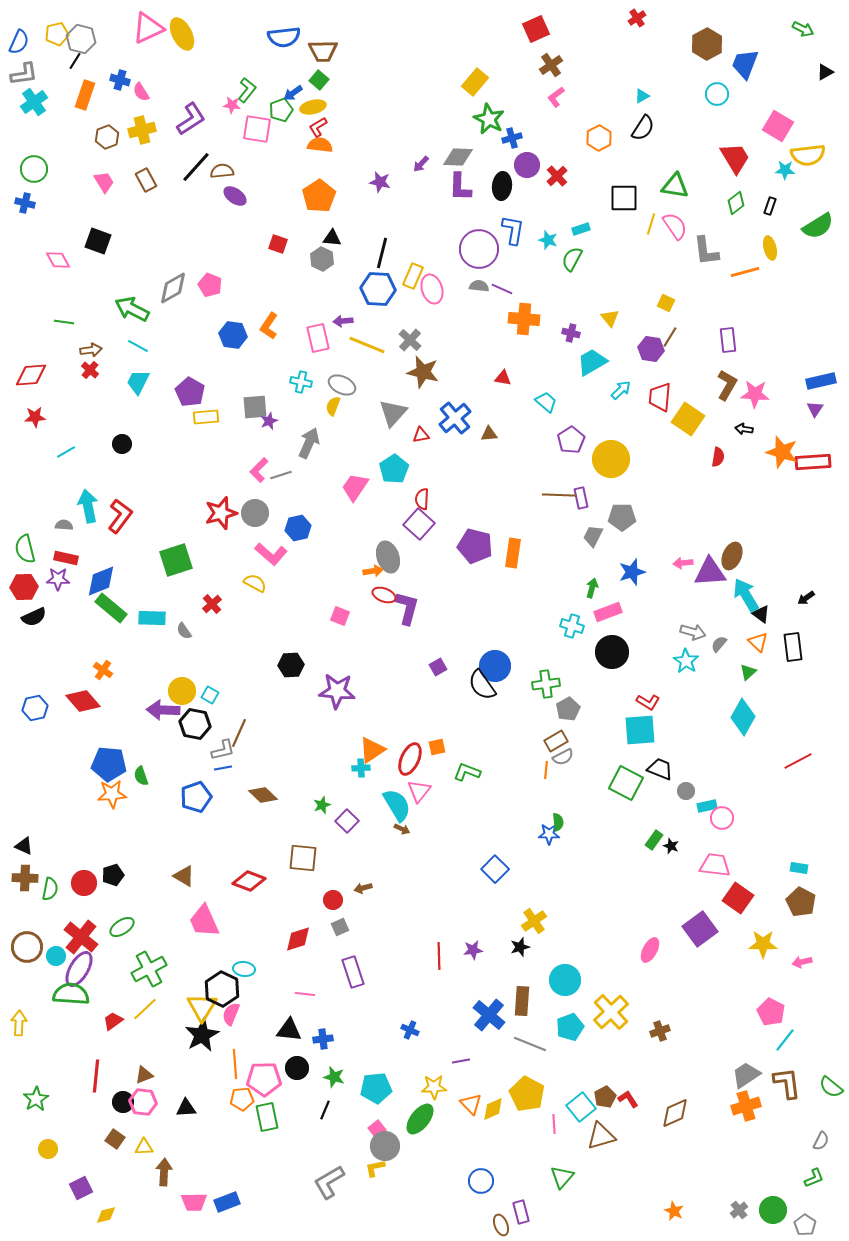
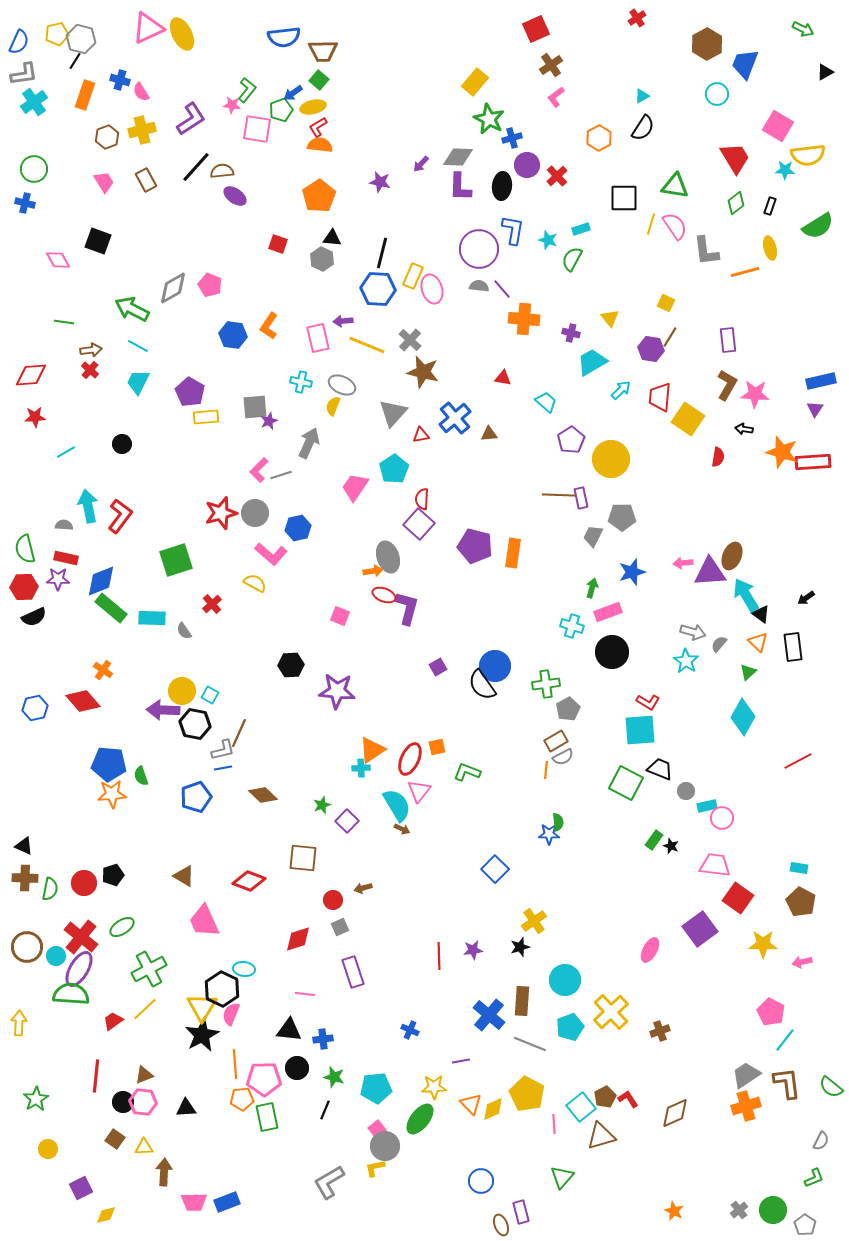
purple line at (502, 289): rotated 25 degrees clockwise
